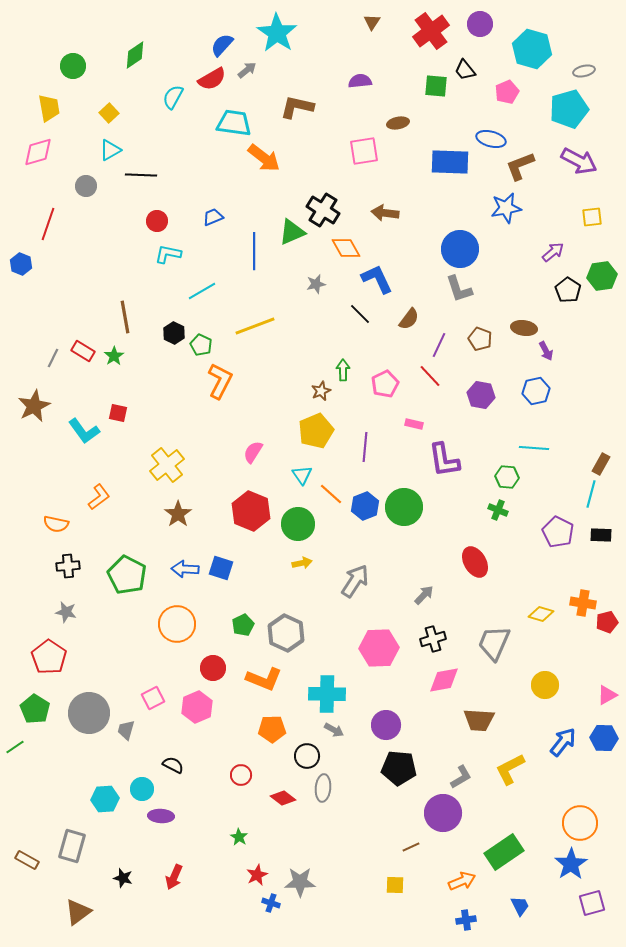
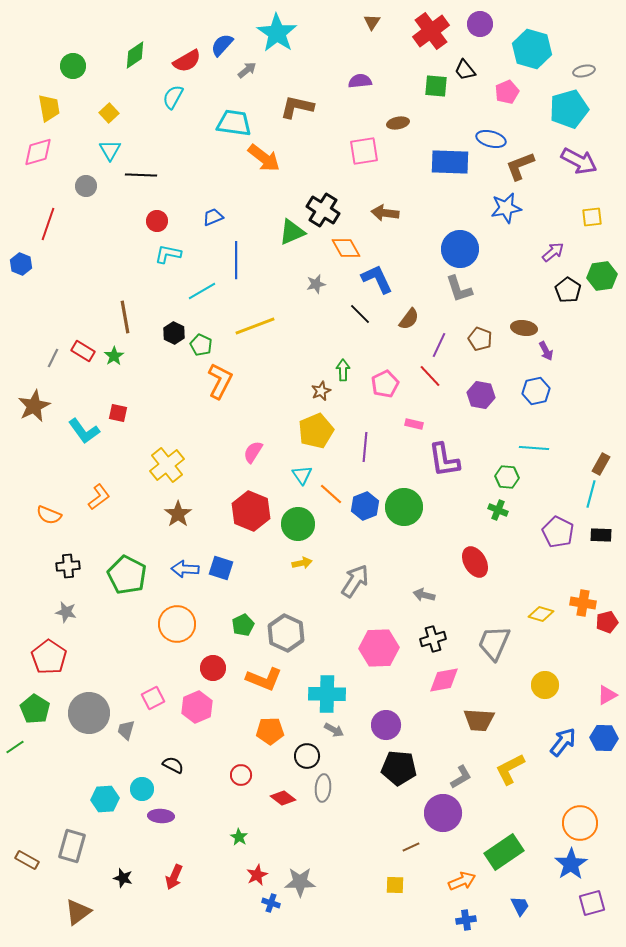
red semicircle at (212, 79): moved 25 px left, 18 px up
cyan triangle at (110, 150): rotated 30 degrees counterclockwise
blue line at (254, 251): moved 18 px left, 9 px down
orange semicircle at (56, 524): moved 7 px left, 9 px up; rotated 10 degrees clockwise
gray arrow at (424, 595): rotated 120 degrees counterclockwise
orange pentagon at (272, 729): moved 2 px left, 2 px down
